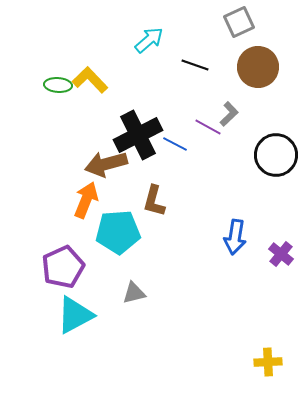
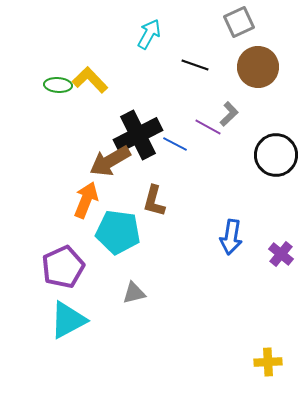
cyan arrow: moved 6 px up; rotated 20 degrees counterclockwise
brown arrow: moved 4 px right, 3 px up; rotated 15 degrees counterclockwise
cyan pentagon: rotated 12 degrees clockwise
blue arrow: moved 4 px left
cyan triangle: moved 7 px left, 5 px down
